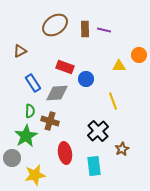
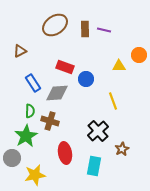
cyan rectangle: rotated 18 degrees clockwise
